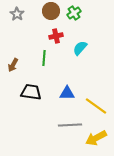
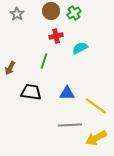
cyan semicircle: rotated 21 degrees clockwise
green line: moved 3 px down; rotated 14 degrees clockwise
brown arrow: moved 3 px left, 3 px down
